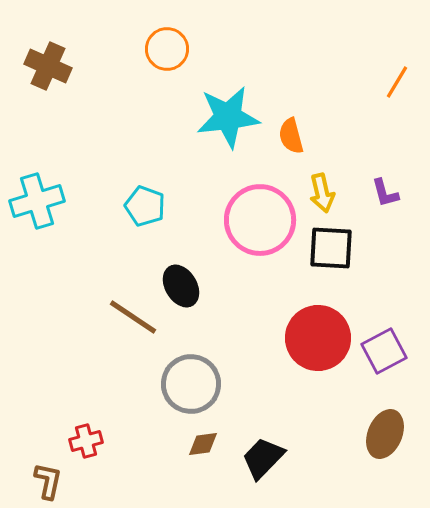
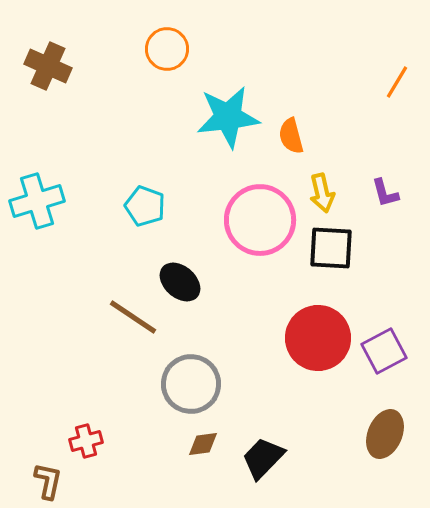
black ellipse: moved 1 px left, 4 px up; rotated 18 degrees counterclockwise
